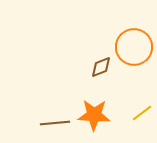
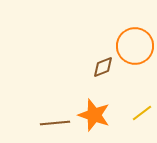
orange circle: moved 1 px right, 1 px up
brown diamond: moved 2 px right
orange star: rotated 16 degrees clockwise
